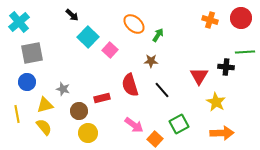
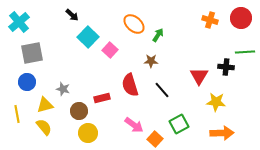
yellow star: rotated 24 degrees counterclockwise
